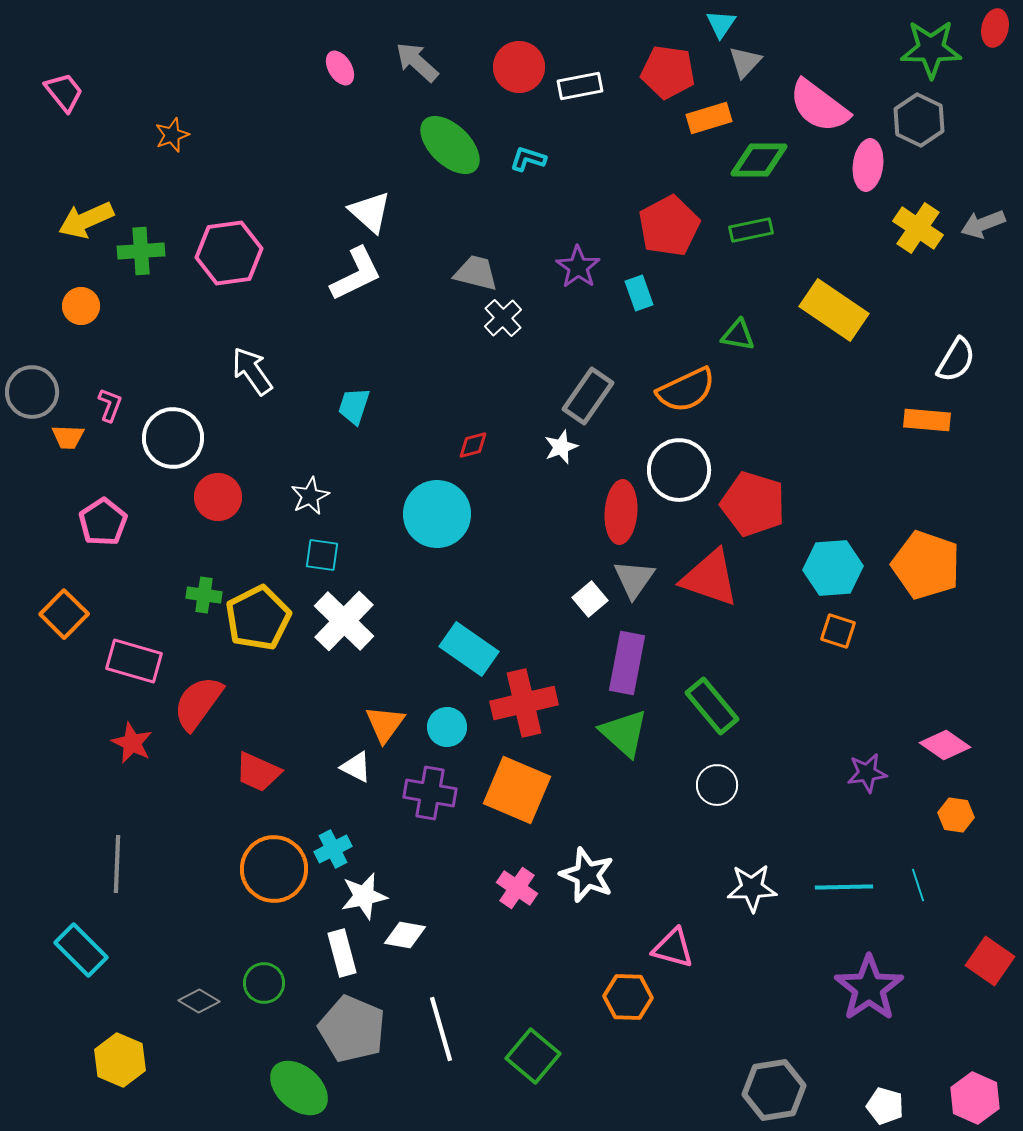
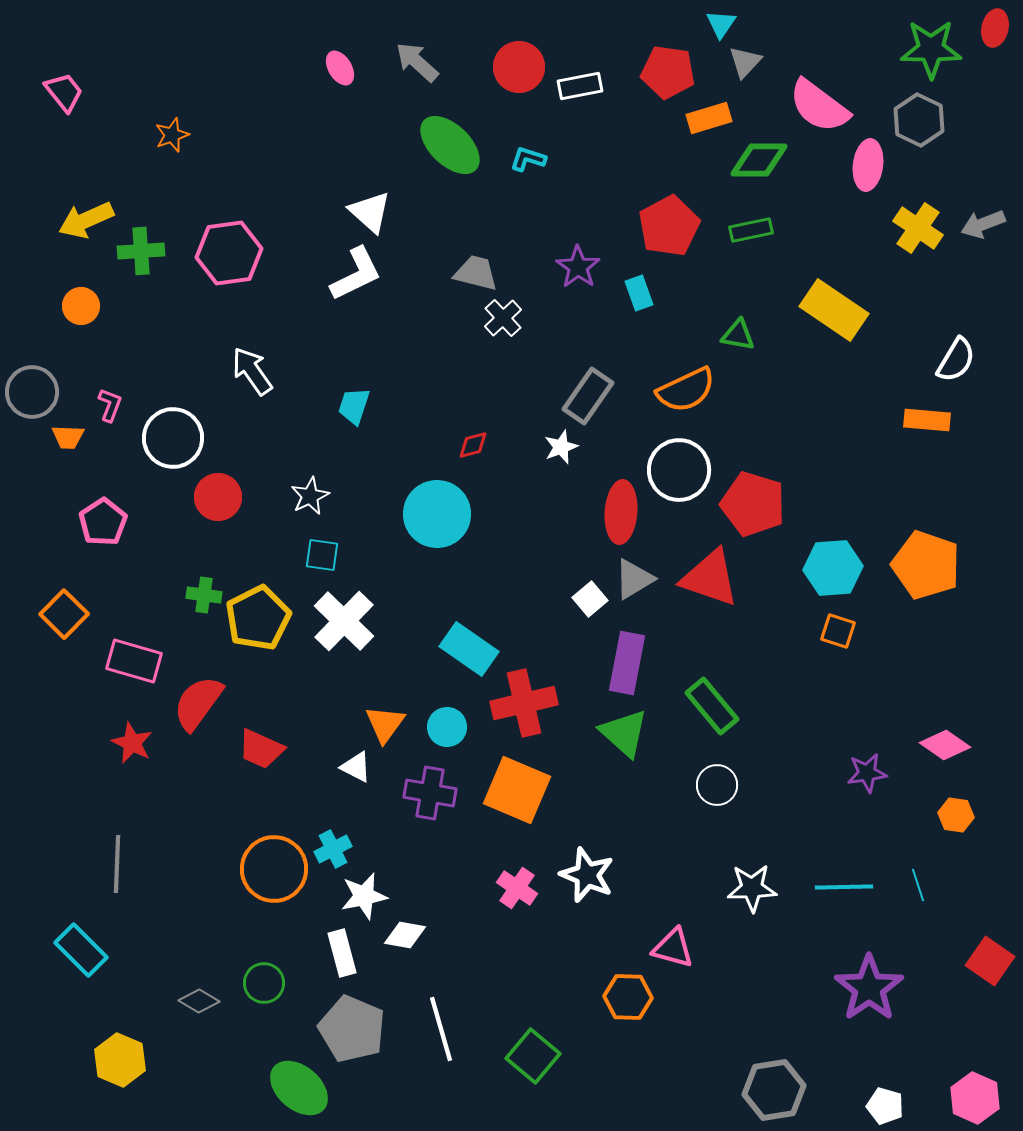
gray triangle at (634, 579): rotated 24 degrees clockwise
red trapezoid at (258, 772): moved 3 px right, 23 px up
